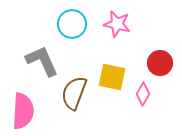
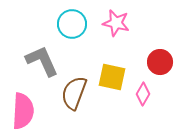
pink star: moved 1 px left, 1 px up
red circle: moved 1 px up
